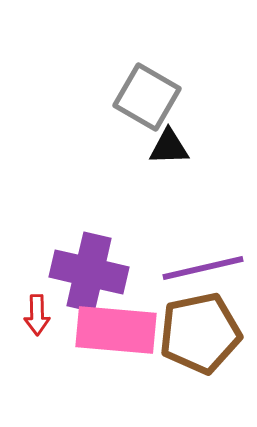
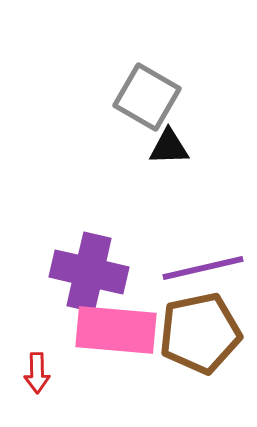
red arrow: moved 58 px down
